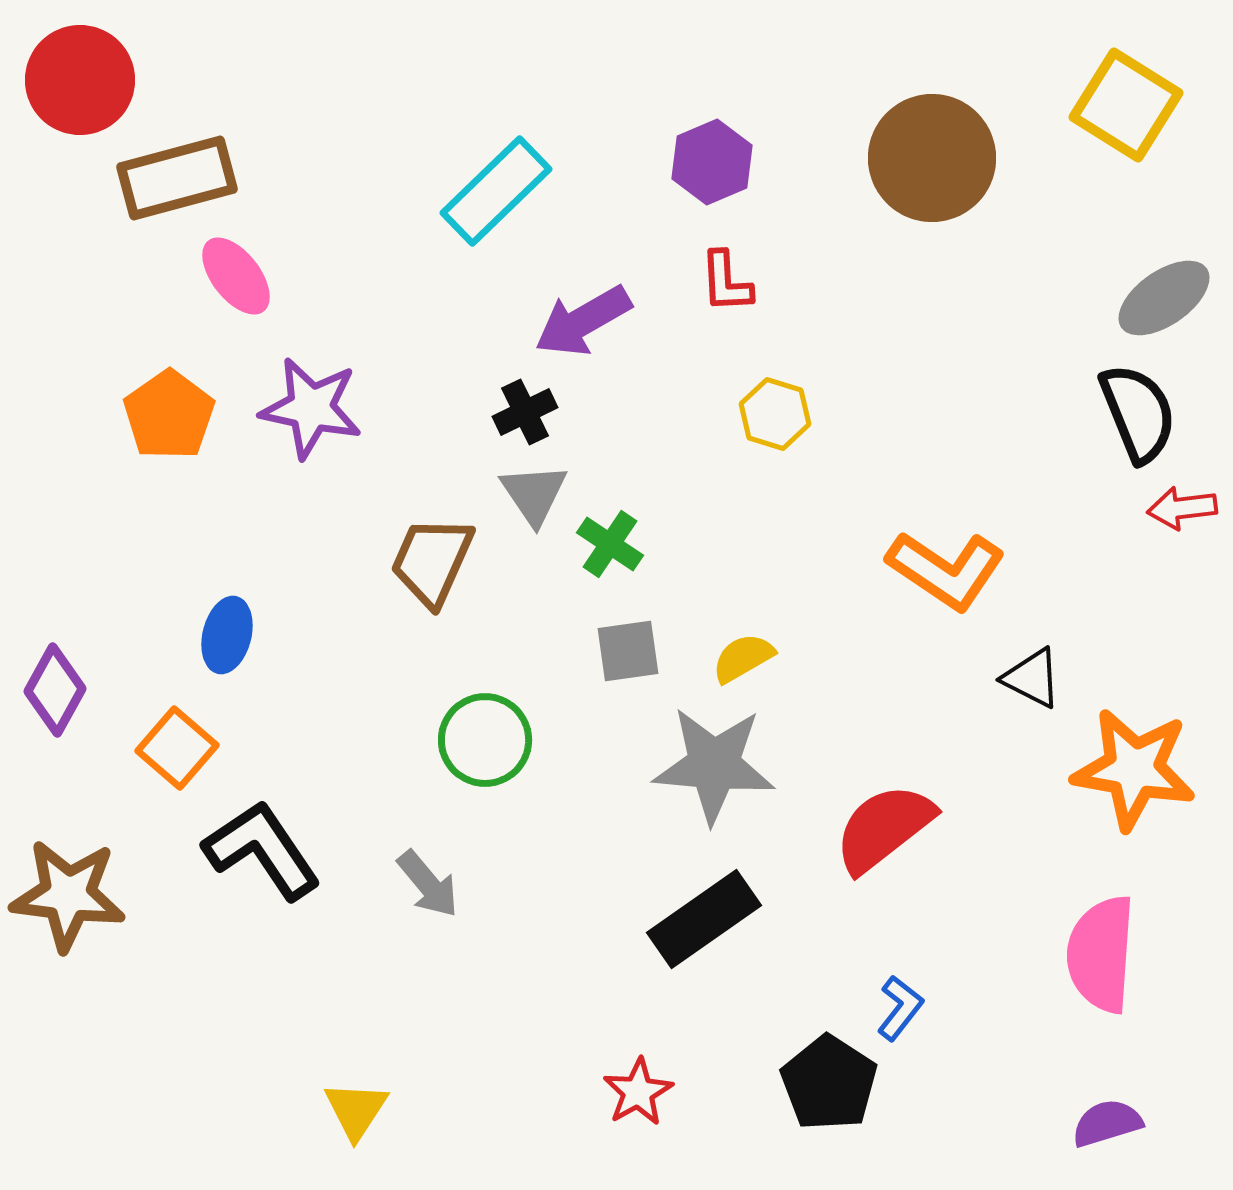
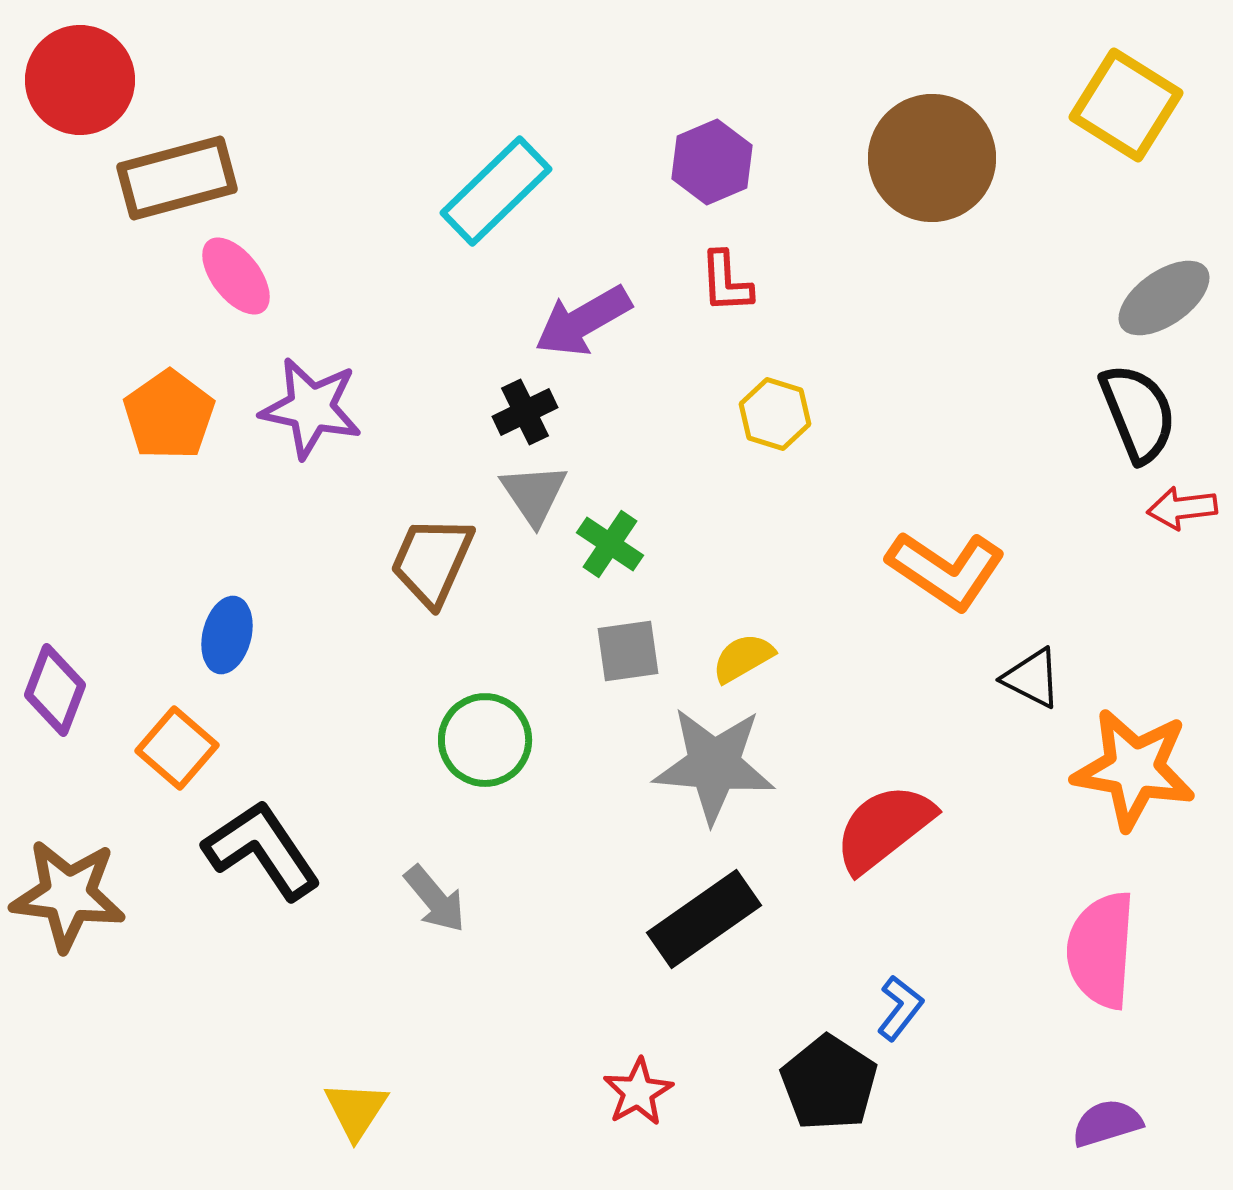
purple diamond: rotated 8 degrees counterclockwise
gray arrow: moved 7 px right, 15 px down
pink semicircle: moved 4 px up
